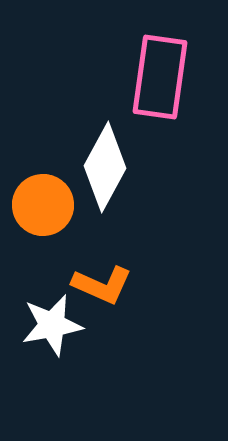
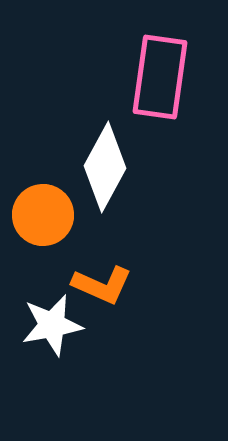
orange circle: moved 10 px down
